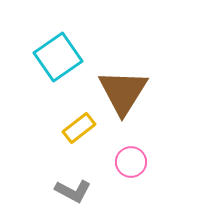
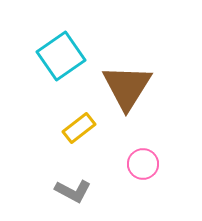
cyan square: moved 3 px right, 1 px up
brown triangle: moved 4 px right, 5 px up
pink circle: moved 12 px right, 2 px down
